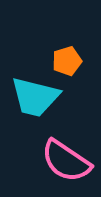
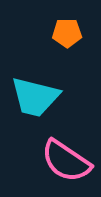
orange pentagon: moved 28 px up; rotated 16 degrees clockwise
